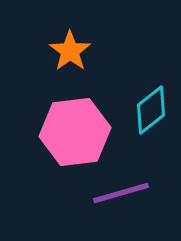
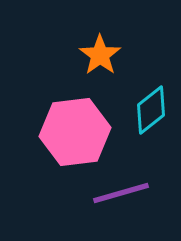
orange star: moved 30 px right, 4 px down
